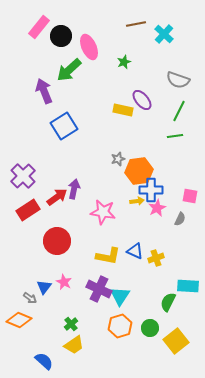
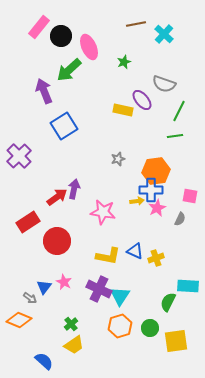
gray semicircle at (178, 80): moved 14 px left, 4 px down
orange hexagon at (139, 171): moved 17 px right
purple cross at (23, 176): moved 4 px left, 20 px up
red rectangle at (28, 210): moved 12 px down
yellow square at (176, 341): rotated 30 degrees clockwise
